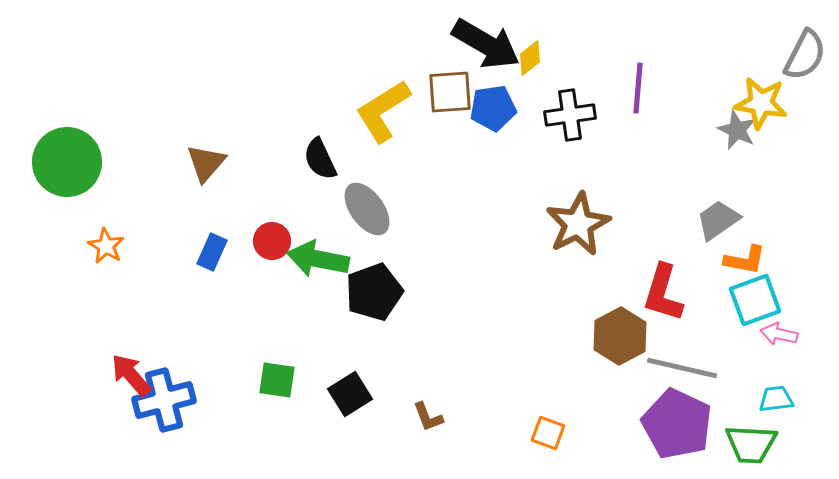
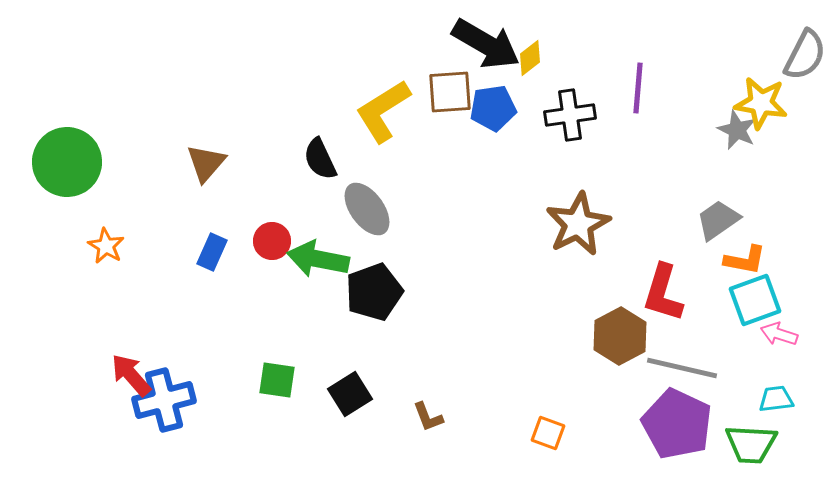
pink arrow: rotated 6 degrees clockwise
